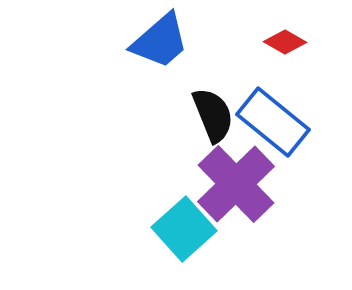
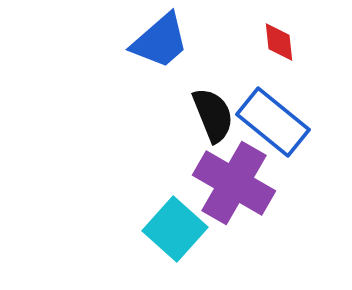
red diamond: moved 6 px left; rotated 54 degrees clockwise
purple cross: moved 2 px left, 1 px up; rotated 16 degrees counterclockwise
cyan square: moved 9 px left; rotated 6 degrees counterclockwise
